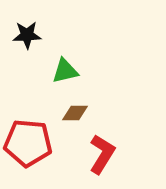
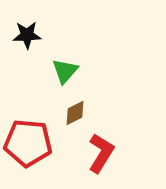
green triangle: rotated 36 degrees counterclockwise
brown diamond: rotated 28 degrees counterclockwise
red L-shape: moved 1 px left, 1 px up
